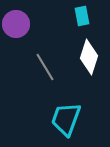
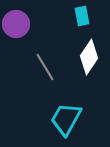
white diamond: rotated 16 degrees clockwise
cyan trapezoid: rotated 9 degrees clockwise
